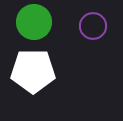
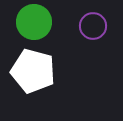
white pentagon: rotated 15 degrees clockwise
